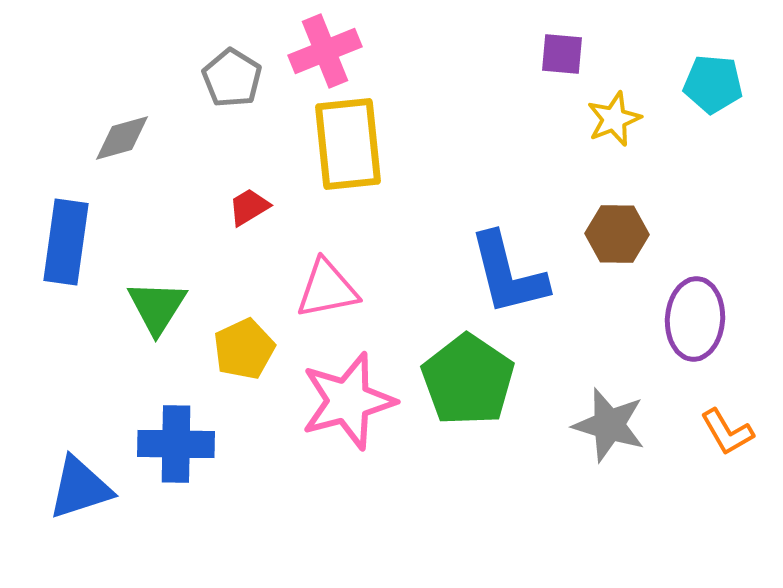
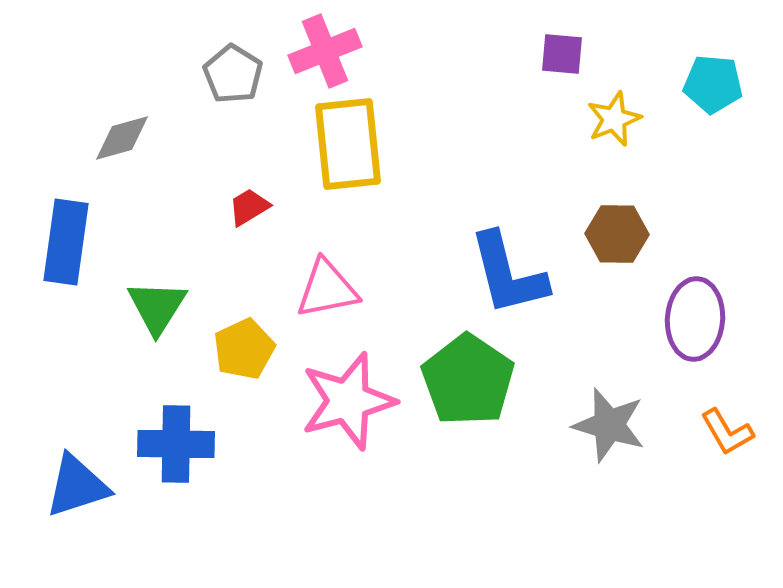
gray pentagon: moved 1 px right, 4 px up
blue triangle: moved 3 px left, 2 px up
